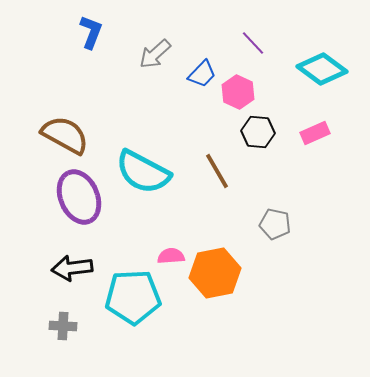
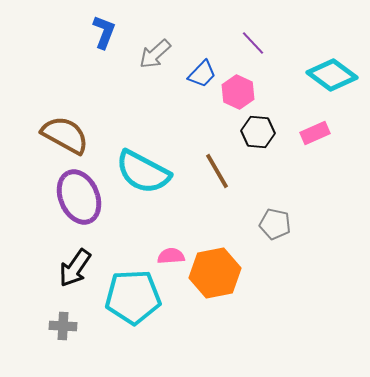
blue L-shape: moved 13 px right
cyan diamond: moved 10 px right, 6 px down
black arrow: moved 3 px right; rotated 48 degrees counterclockwise
